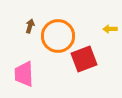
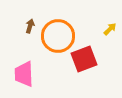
yellow arrow: rotated 136 degrees clockwise
